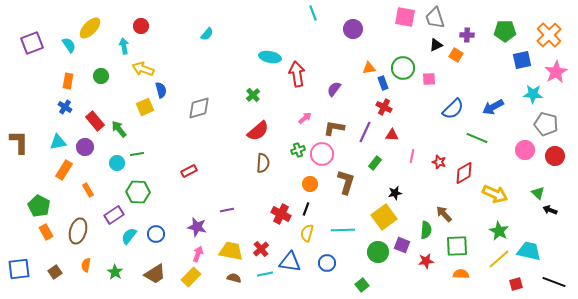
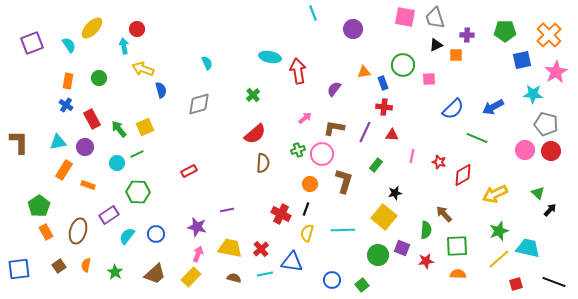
red circle at (141, 26): moved 4 px left, 3 px down
yellow ellipse at (90, 28): moved 2 px right
cyan semicircle at (207, 34): moved 29 px down; rotated 64 degrees counterclockwise
orange square at (456, 55): rotated 32 degrees counterclockwise
orange triangle at (369, 68): moved 5 px left, 4 px down
green circle at (403, 68): moved 3 px up
red arrow at (297, 74): moved 1 px right, 3 px up
green circle at (101, 76): moved 2 px left, 2 px down
blue cross at (65, 107): moved 1 px right, 2 px up
yellow square at (145, 107): moved 20 px down
red cross at (384, 107): rotated 21 degrees counterclockwise
gray diamond at (199, 108): moved 4 px up
red rectangle at (95, 121): moved 3 px left, 2 px up; rotated 12 degrees clockwise
red semicircle at (258, 131): moved 3 px left, 3 px down
green line at (137, 154): rotated 16 degrees counterclockwise
red circle at (555, 156): moved 4 px left, 5 px up
green rectangle at (375, 163): moved 1 px right, 2 px down
red diamond at (464, 173): moved 1 px left, 2 px down
brown L-shape at (346, 182): moved 2 px left, 1 px up
orange rectangle at (88, 190): moved 5 px up; rotated 40 degrees counterclockwise
yellow arrow at (495, 194): rotated 130 degrees clockwise
green pentagon at (39, 206): rotated 10 degrees clockwise
black arrow at (550, 210): rotated 112 degrees clockwise
purple rectangle at (114, 215): moved 5 px left
yellow square at (384, 217): rotated 15 degrees counterclockwise
green star at (499, 231): rotated 24 degrees clockwise
cyan semicircle at (129, 236): moved 2 px left
purple square at (402, 245): moved 3 px down
yellow trapezoid at (231, 251): moved 1 px left, 3 px up
cyan trapezoid at (529, 251): moved 1 px left, 3 px up
green circle at (378, 252): moved 3 px down
blue triangle at (290, 262): moved 2 px right
blue circle at (327, 263): moved 5 px right, 17 px down
brown square at (55, 272): moved 4 px right, 6 px up
brown trapezoid at (155, 274): rotated 10 degrees counterclockwise
orange semicircle at (461, 274): moved 3 px left
